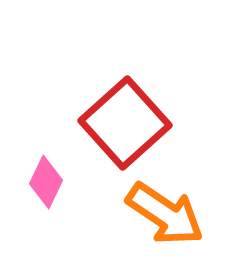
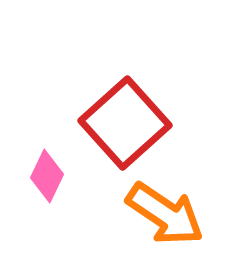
pink diamond: moved 1 px right, 6 px up
